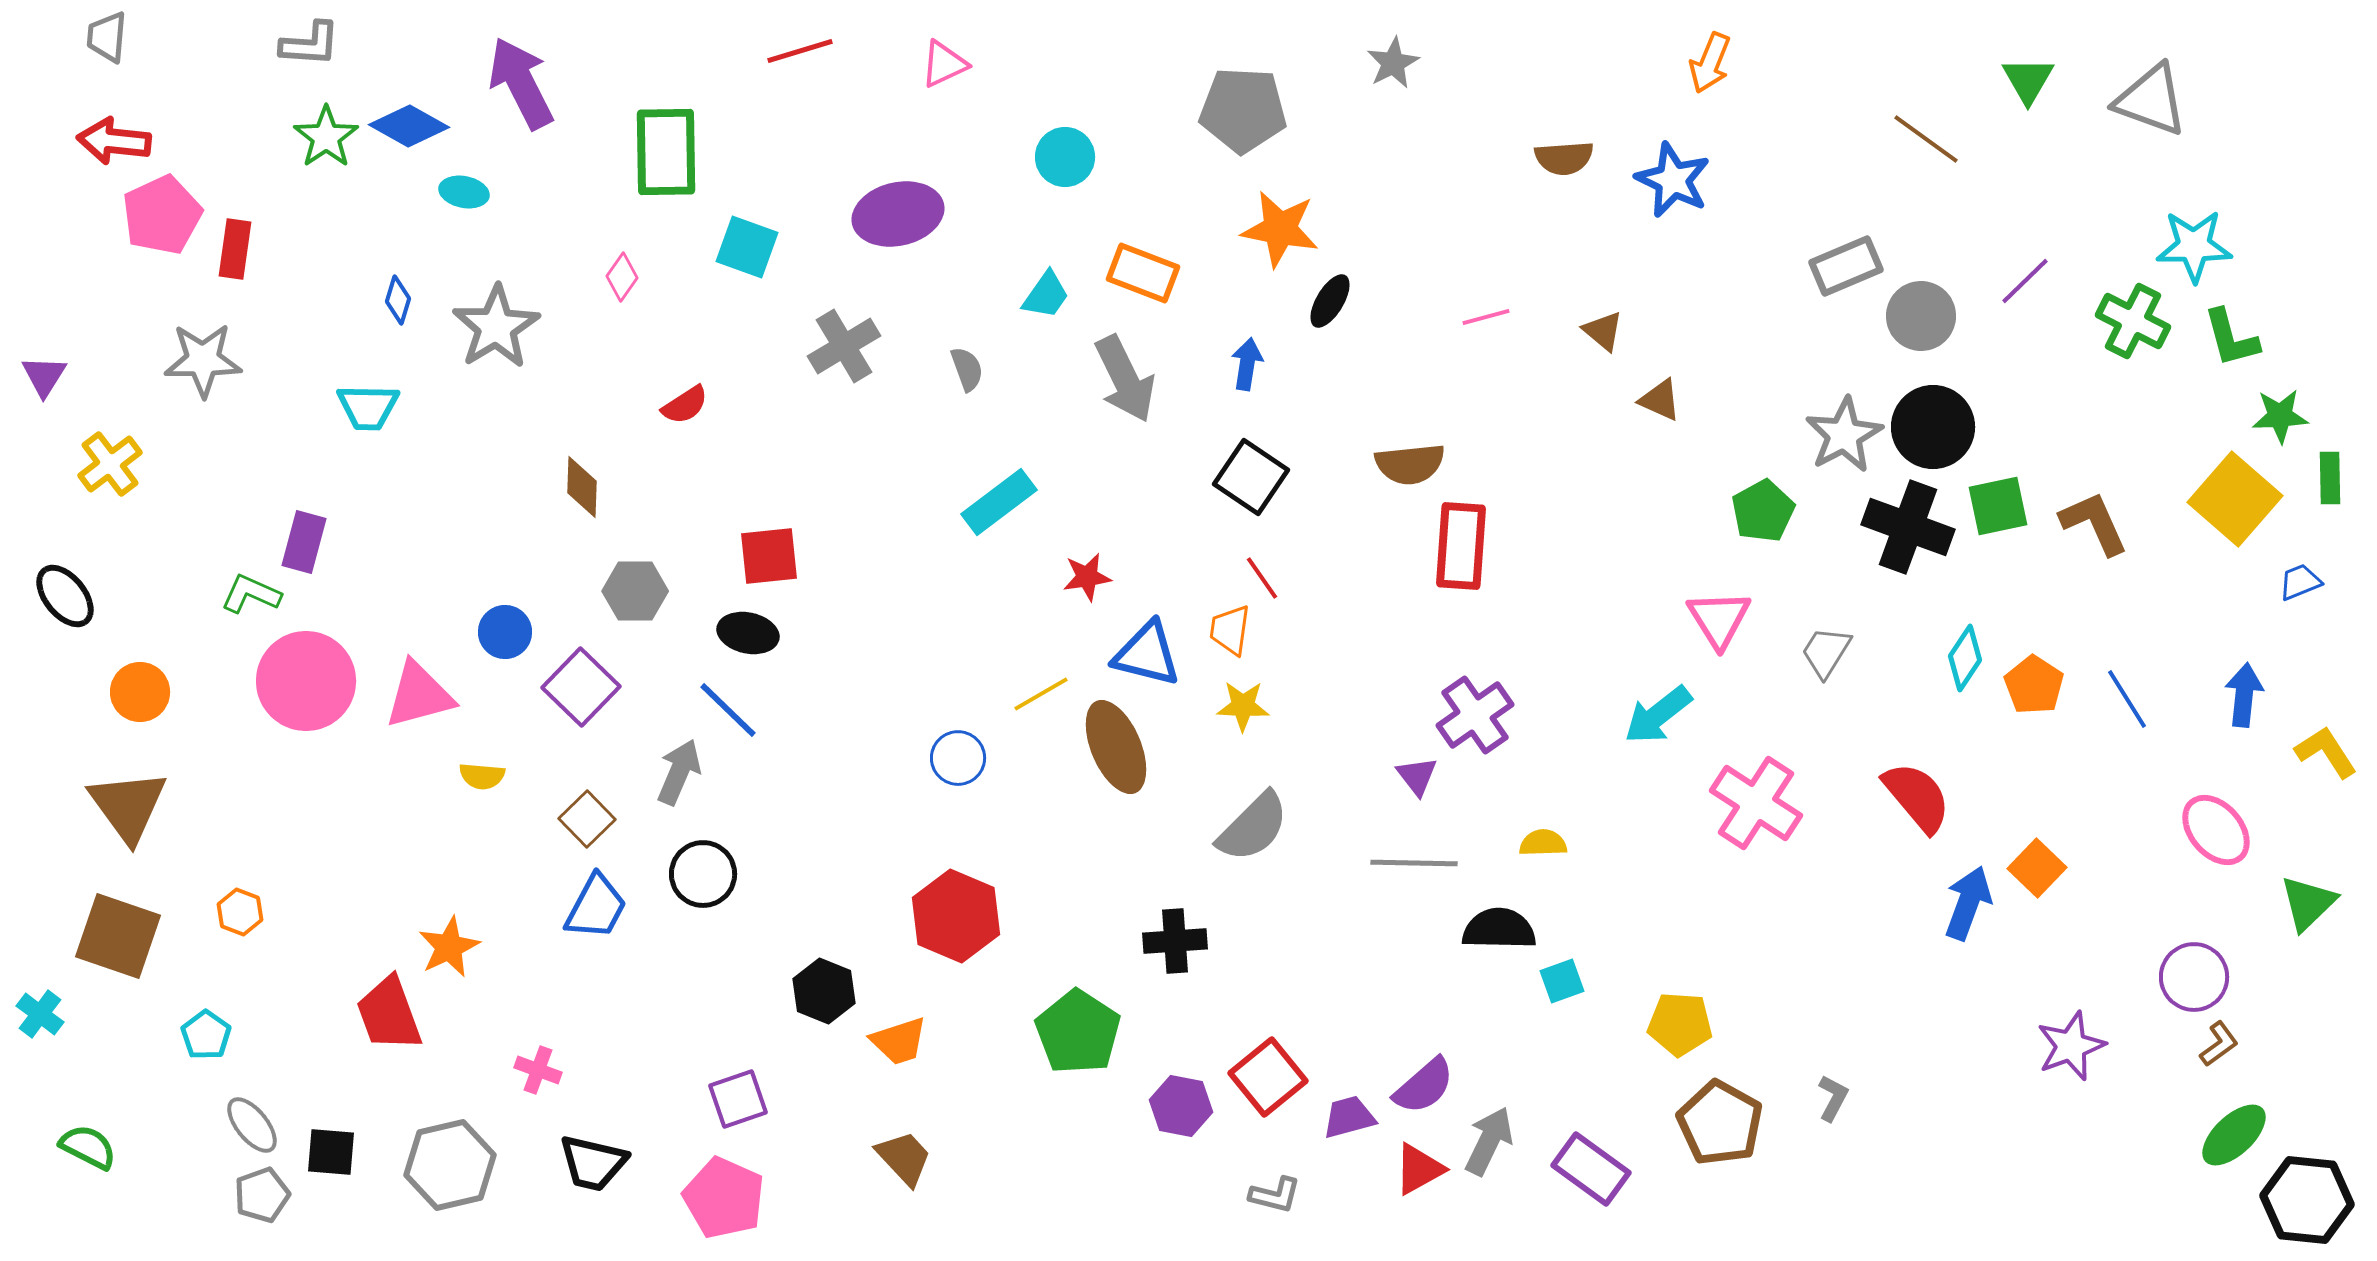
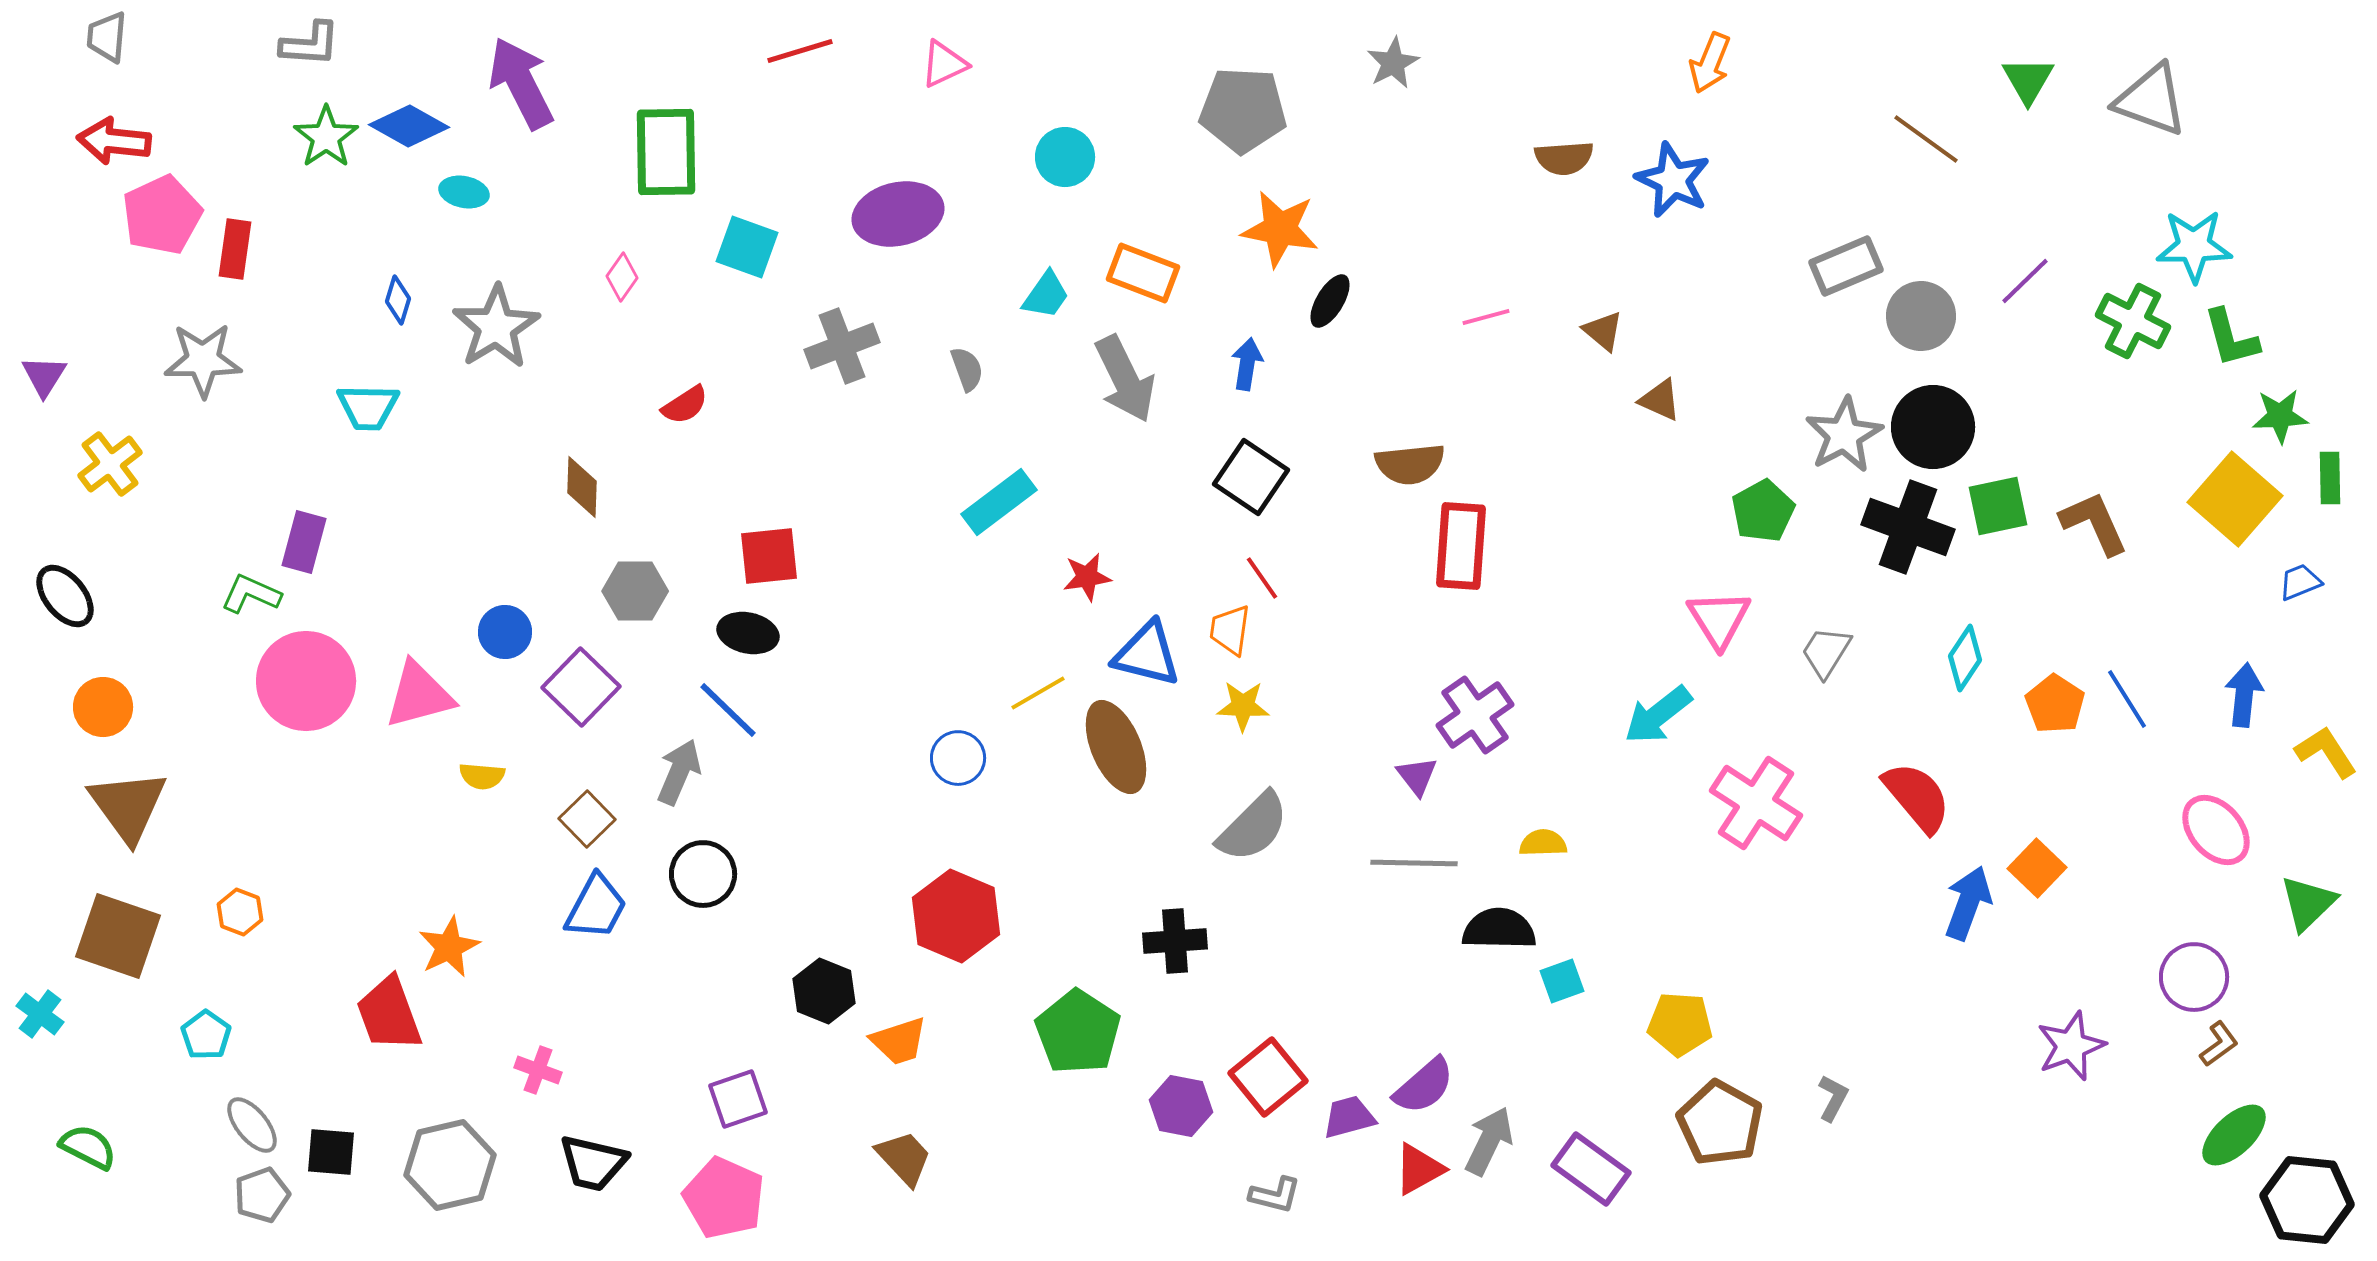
gray cross at (844, 346): moved 2 px left; rotated 10 degrees clockwise
orange pentagon at (2034, 685): moved 21 px right, 19 px down
orange circle at (140, 692): moved 37 px left, 15 px down
yellow line at (1041, 694): moved 3 px left, 1 px up
